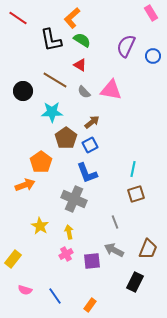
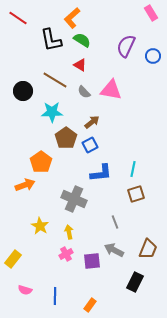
blue L-shape: moved 14 px right; rotated 75 degrees counterclockwise
blue line: rotated 36 degrees clockwise
